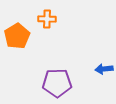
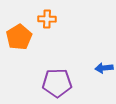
orange pentagon: moved 2 px right, 1 px down
blue arrow: moved 1 px up
